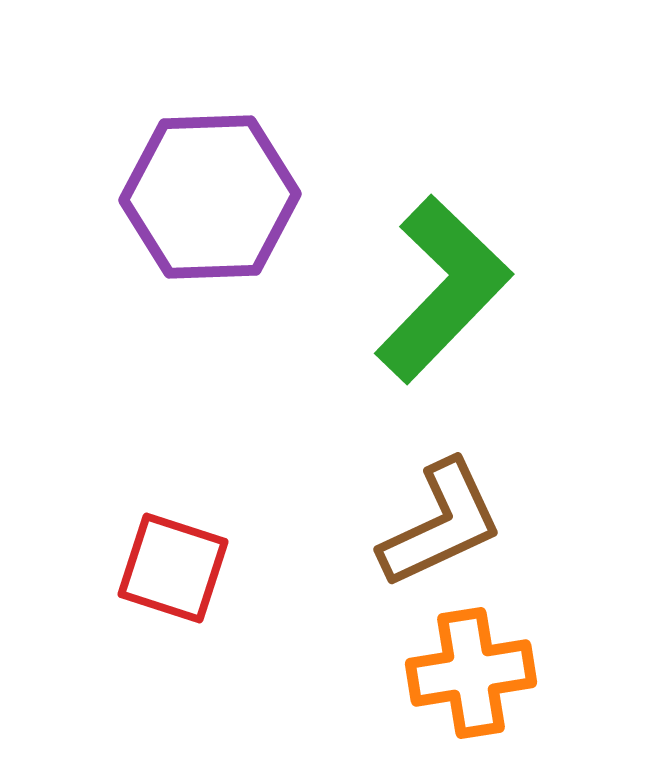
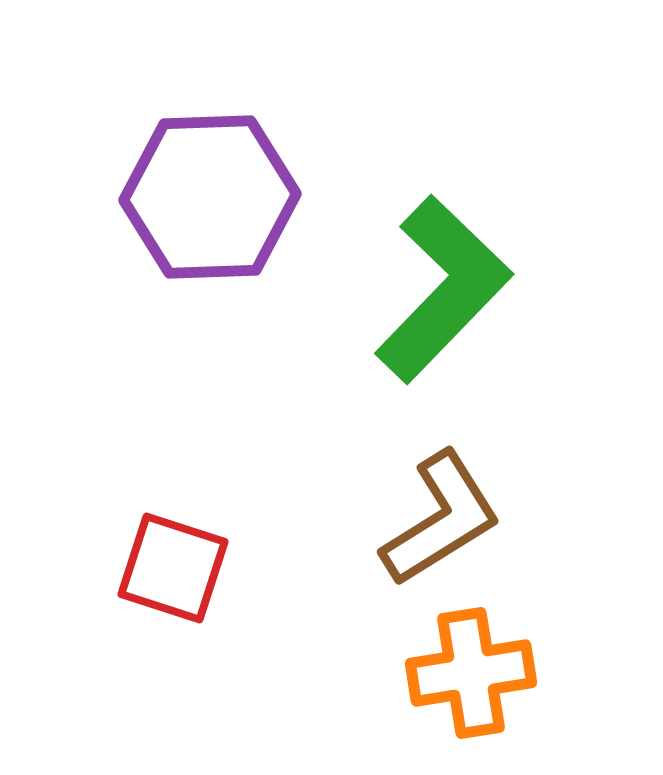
brown L-shape: moved 5 px up; rotated 7 degrees counterclockwise
